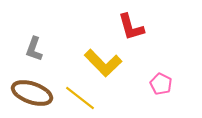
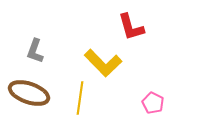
gray L-shape: moved 1 px right, 2 px down
pink pentagon: moved 8 px left, 19 px down
brown ellipse: moved 3 px left
yellow line: rotated 60 degrees clockwise
